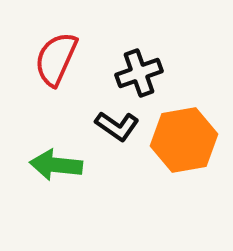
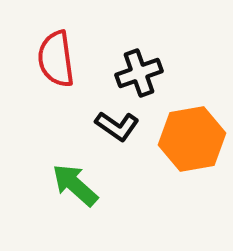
red semicircle: rotated 32 degrees counterclockwise
orange hexagon: moved 8 px right, 1 px up
green arrow: moved 19 px right, 20 px down; rotated 36 degrees clockwise
